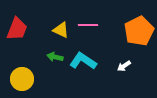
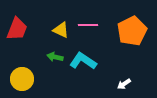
orange pentagon: moved 7 px left
white arrow: moved 18 px down
